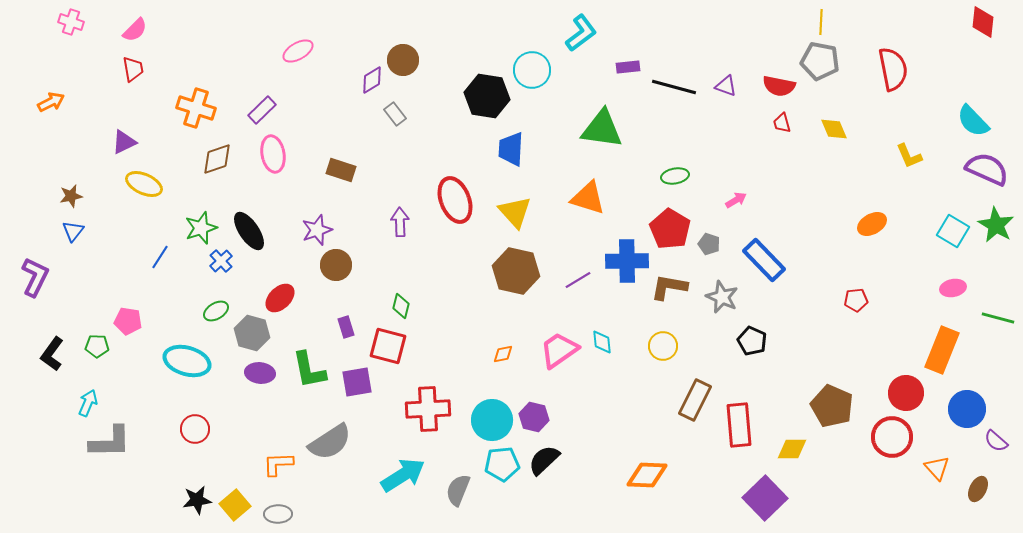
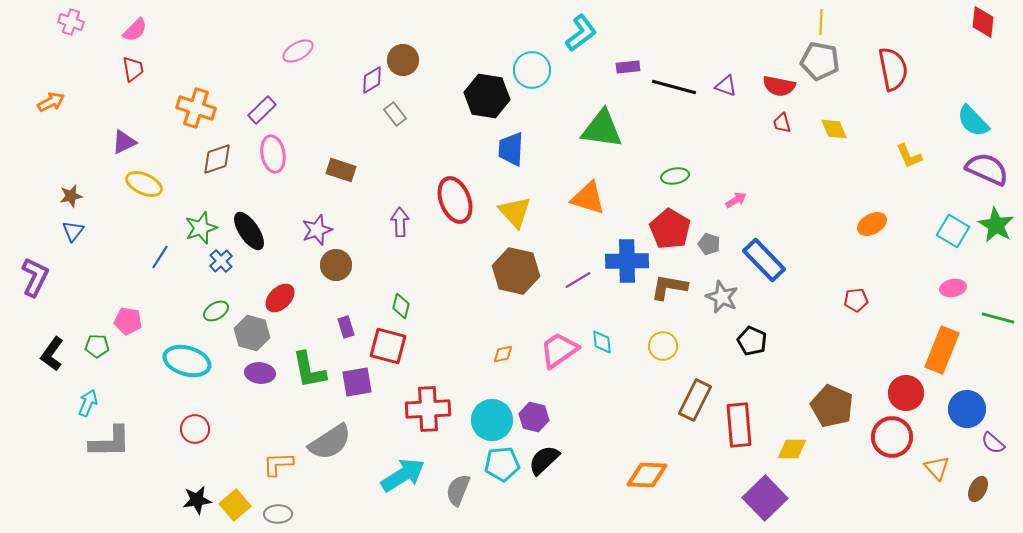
purple semicircle at (996, 441): moved 3 px left, 2 px down
